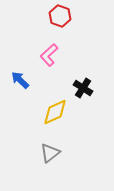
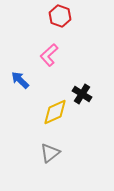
black cross: moved 1 px left, 6 px down
